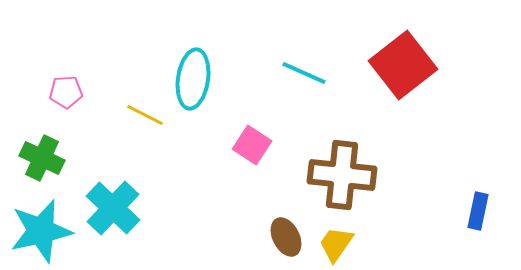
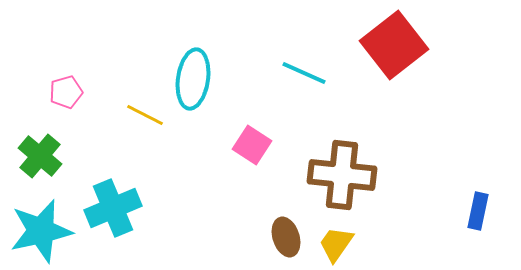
red square: moved 9 px left, 20 px up
pink pentagon: rotated 12 degrees counterclockwise
green cross: moved 2 px left, 2 px up; rotated 15 degrees clockwise
cyan cross: rotated 24 degrees clockwise
brown ellipse: rotated 9 degrees clockwise
